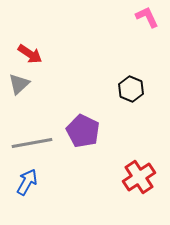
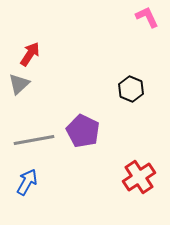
red arrow: rotated 90 degrees counterclockwise
gray line: moved 2 px right, 3 px up
